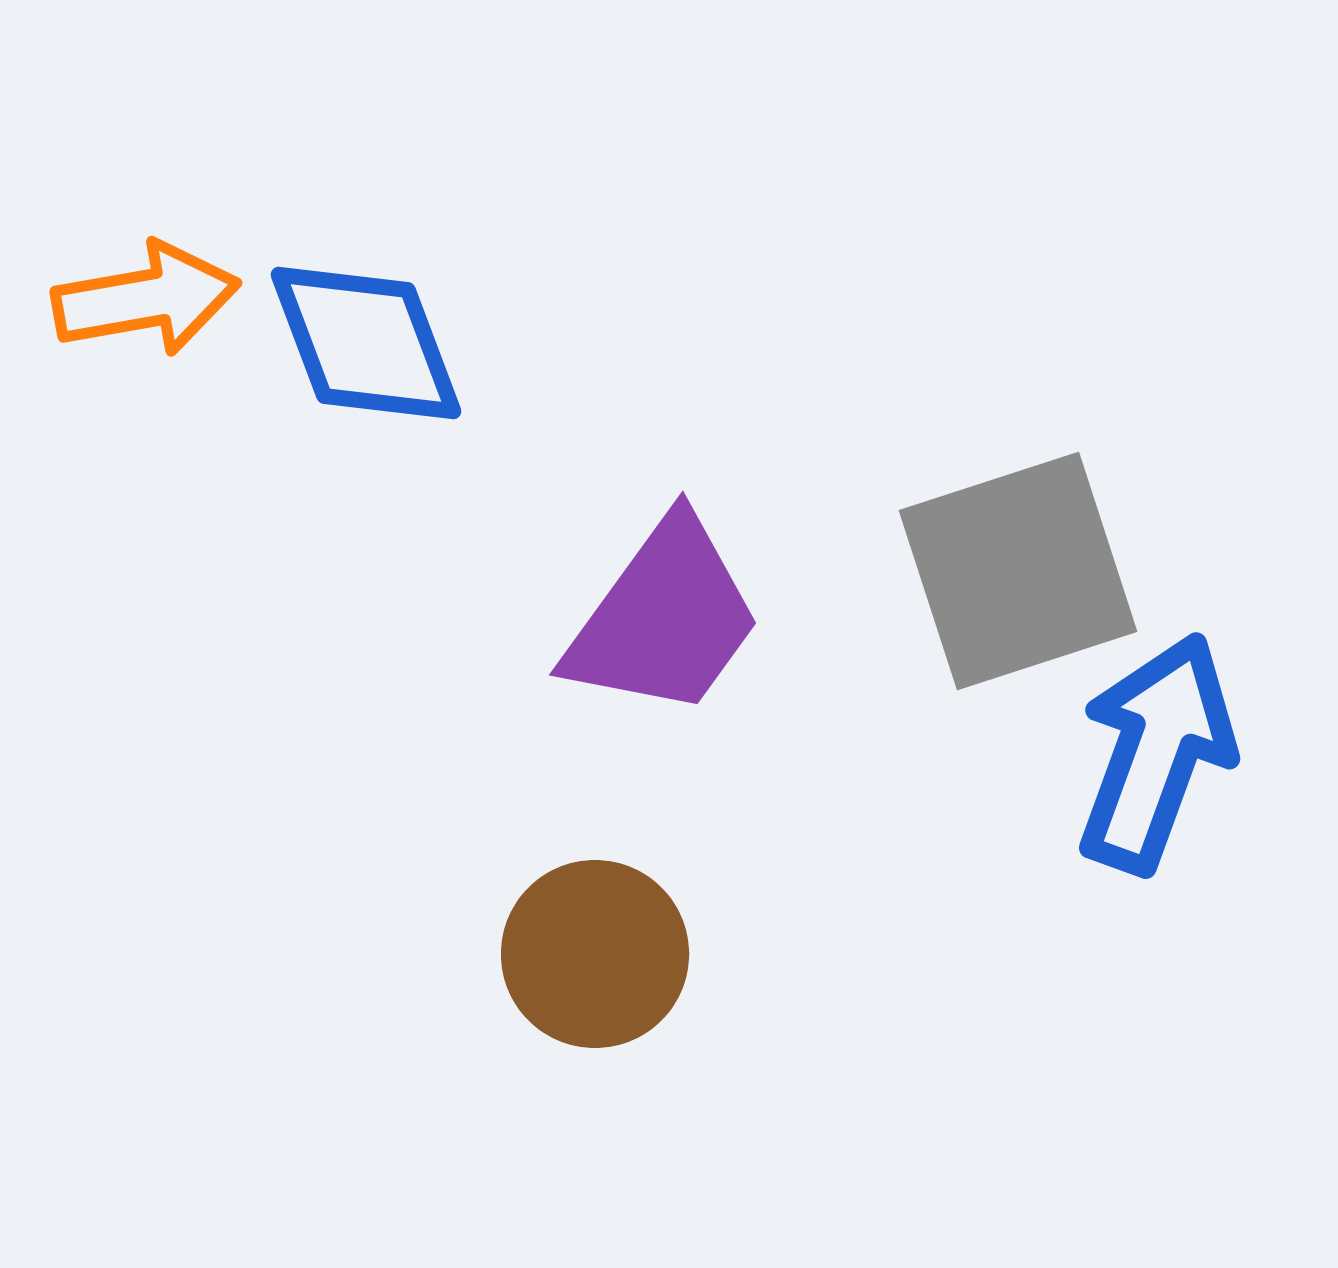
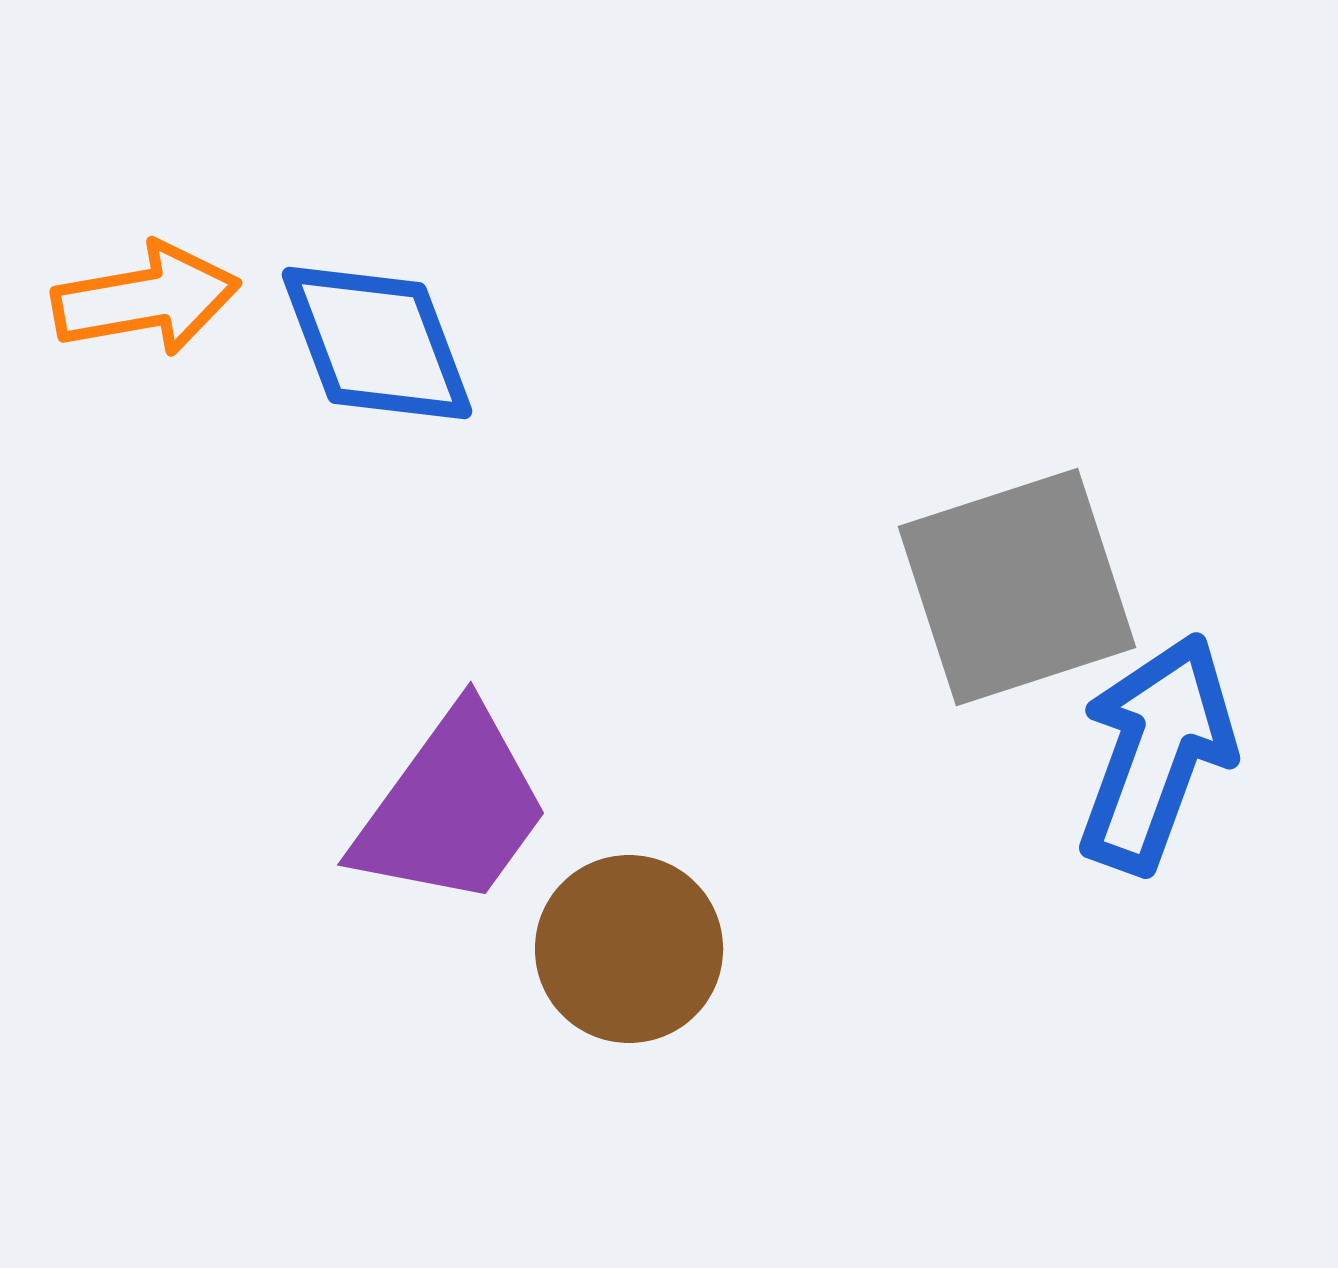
blue diamond: moved 11 px right
gray square: moved 1 px left, 16 px down
purple trapezoid: moved 212 px left, 190 px down
brown circle: moved 34 px right, 5 px up
